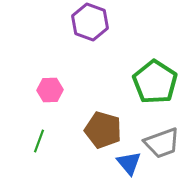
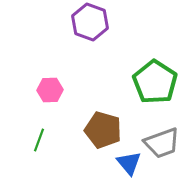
green line: moved 1 px up
